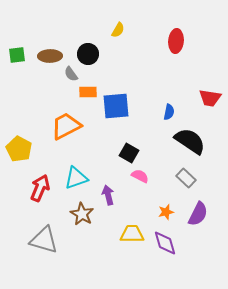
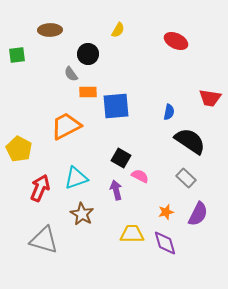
red ellipse: rotated 70 degrees counterclockwise
brown ellipse: moved 26 px up
black square: moved 8 px left, 5 px down
purple arrow: moved 8 px right, 5 px up
